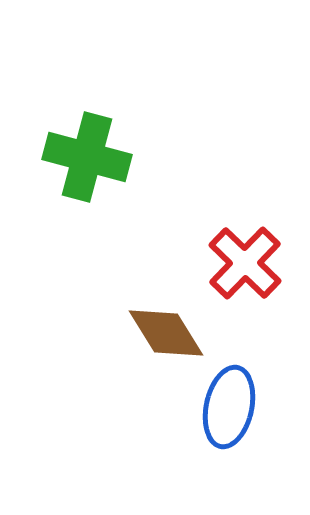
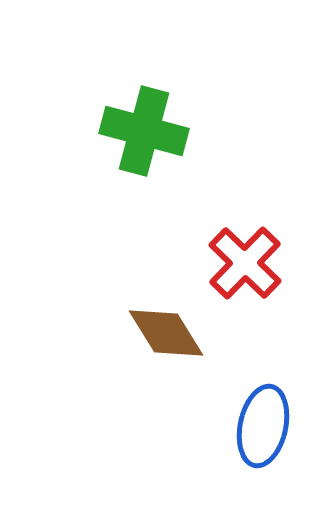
green cross: moved 57 px right, 26 px up
blue ellipse: moved 34 px right, 19 px down
